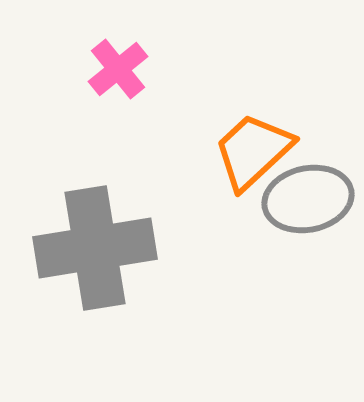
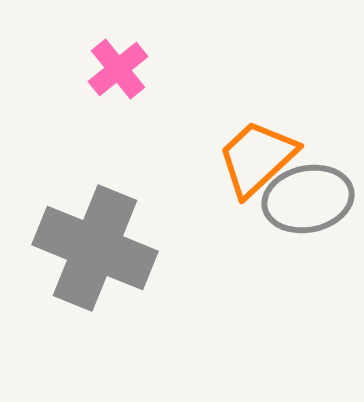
orange trapezoid: moved 4 px right, 7 px down
gray cross: rotated 31 degrees clockwise
